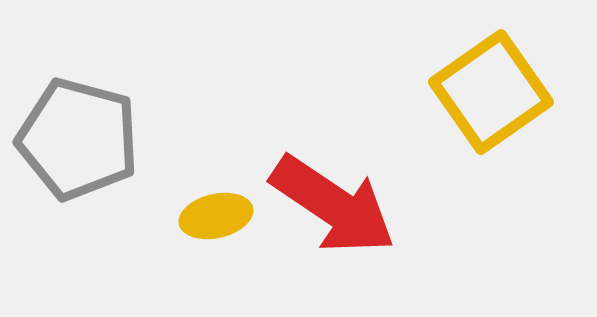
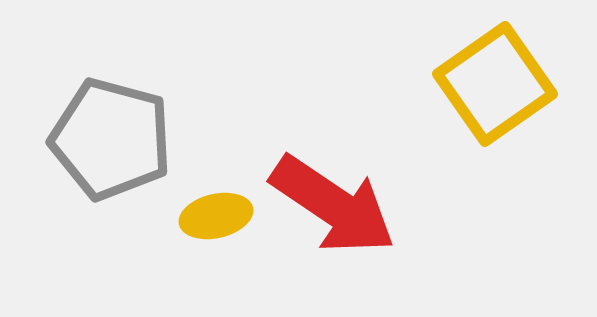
yellow square: moved 4 px right, 8 px up
gray pentagon: moved 33 px right
